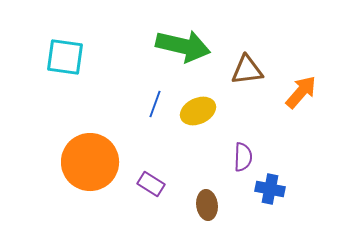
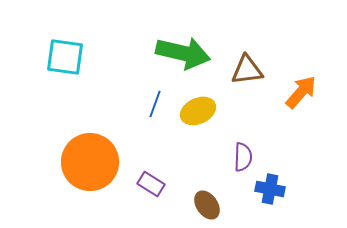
green arrow: moved 7 px down
brown ellipse: rotated 28 degrees counterclockwise
